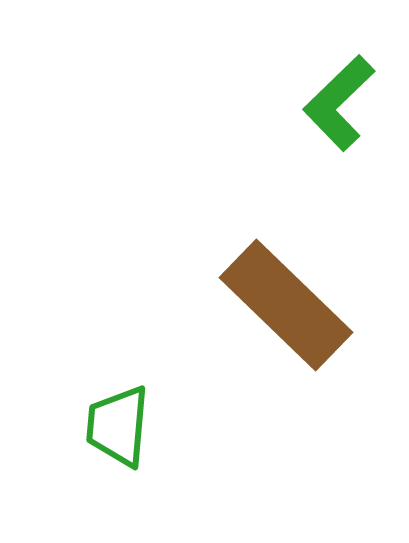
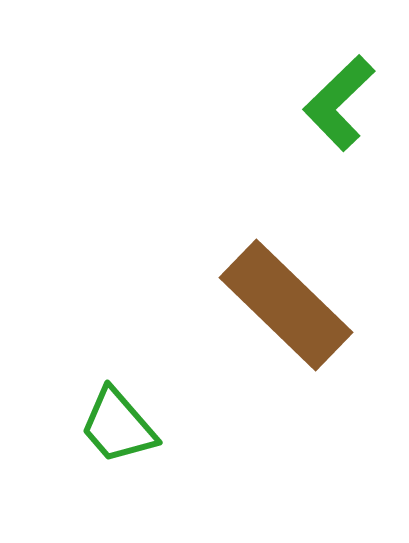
green trapezoid: rotated 46 degrees counterclockwise
